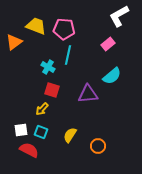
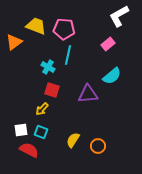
yellow semicircle: moved 3 px right, 5 px down
